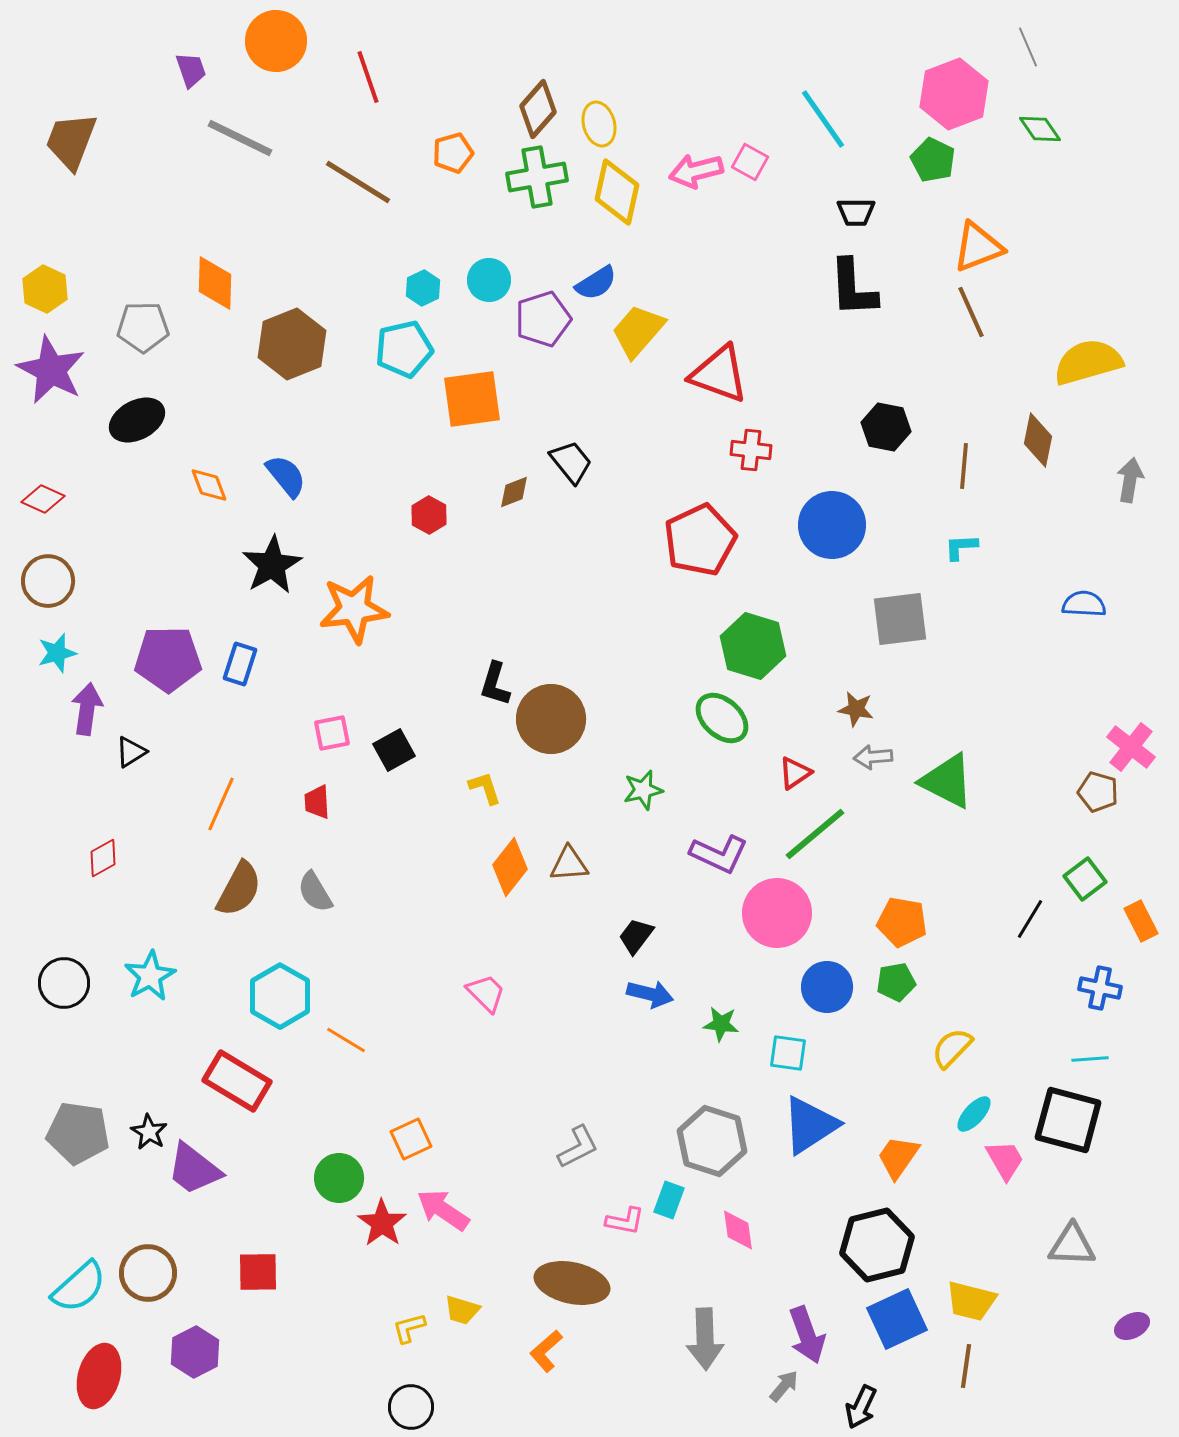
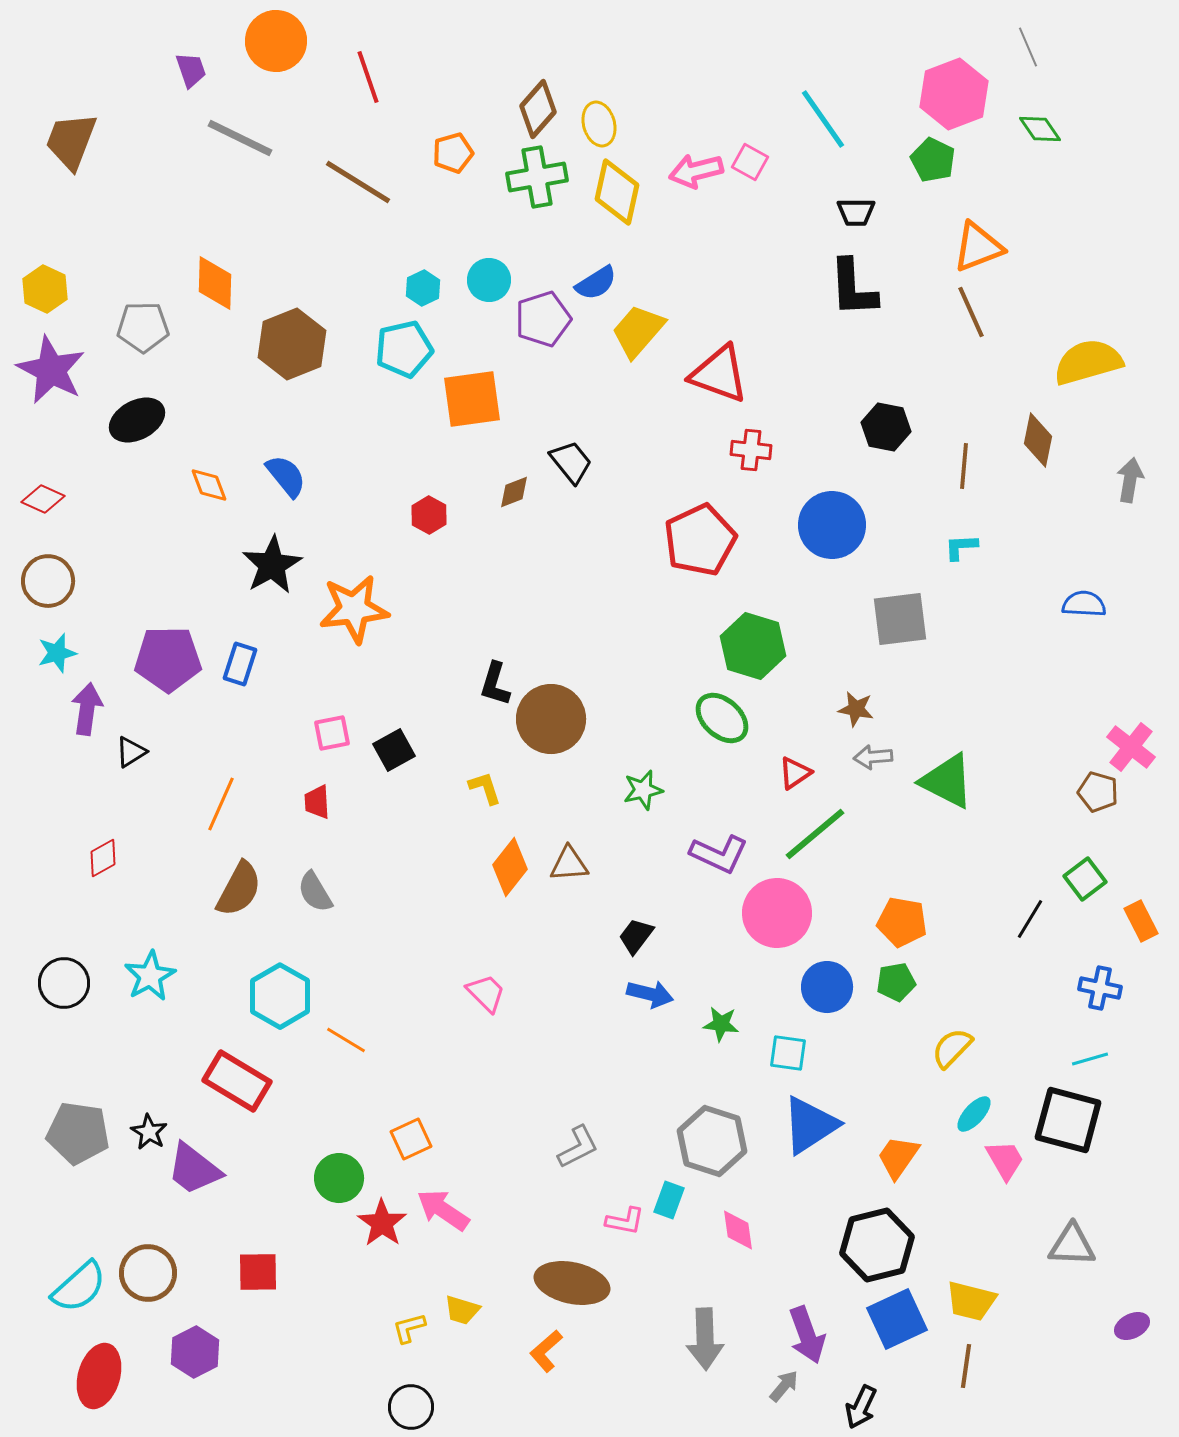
cyan line at (1090, 1059): rotated 12 degrees counterclockwise
